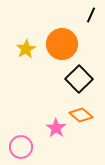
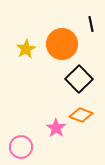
black line: moved 9 px down; rotated 35 degrees counterclockwise
orange diamond: rotated 20 degrees counterclockwise
